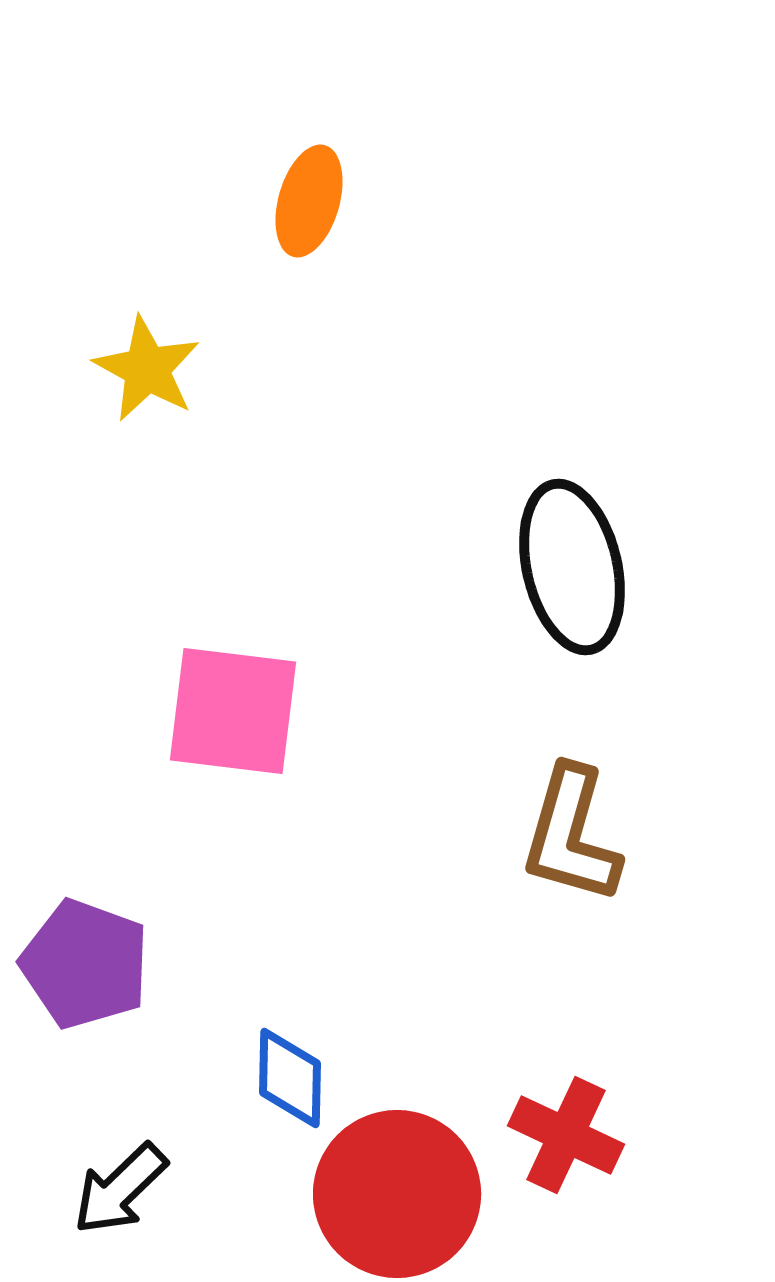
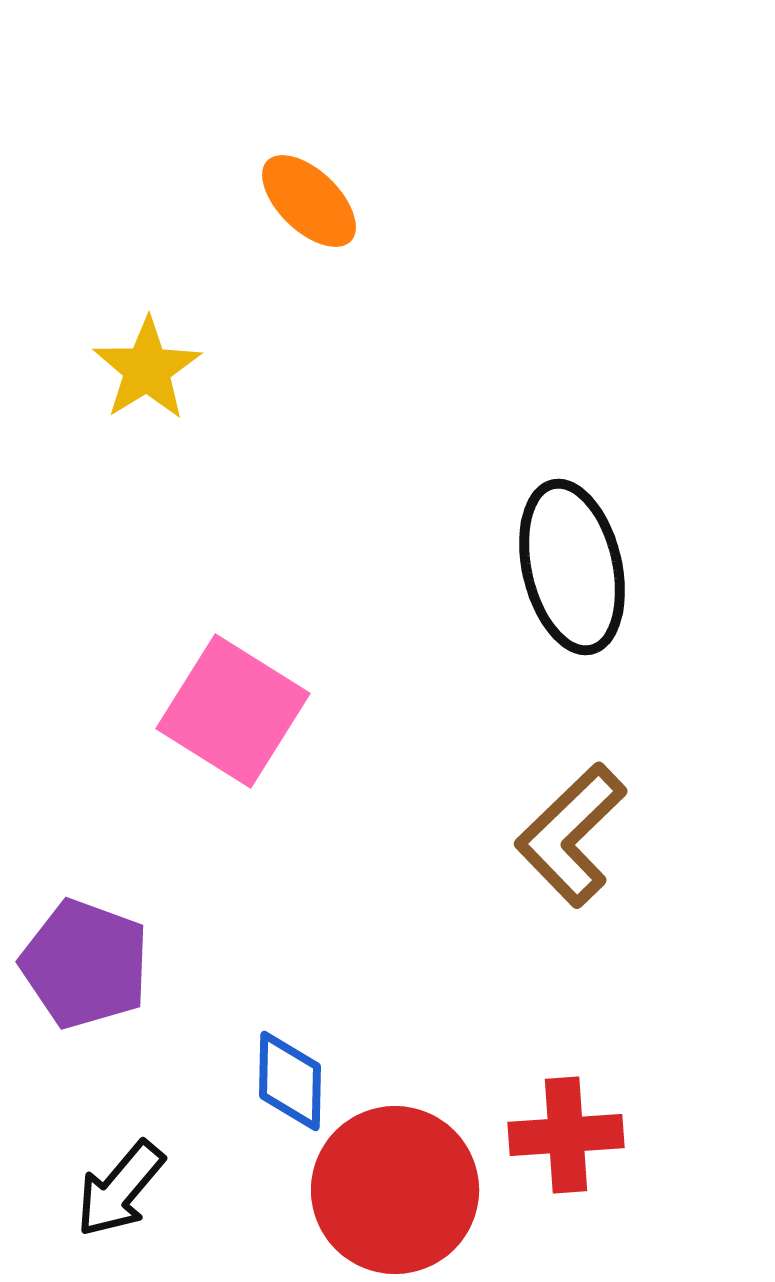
orange ellipse: rotated 62 degrees counterclockwise
yellow star: rotated 11 degrees clockwise
pink square: rotated 25 degrees clockwise
brown L-shape: rotated 30 degrees clockwise
blue diamond: moved 3 px down
red cross: rotated 29 degrees counterclockwise
black arrow: rotated 6 degrees counterclockwise
red circle: moved 2 px left, 4 px up
